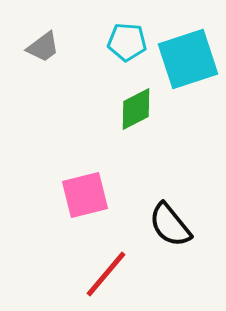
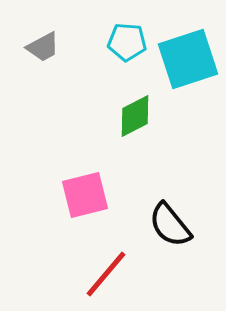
gray trapezoid: rotated 9 degrees clockwise
green diamond: moved 1 px left, 7 px down
